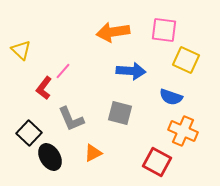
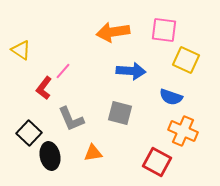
yellow triangle: rotated 10 degrees counterclockwise
orange triangle: rotated 18 degrees clockwise
black ellipse: moved 1 px up; rotated 20 degrees clockwise
